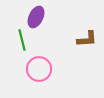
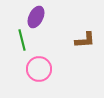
brown L-shape: moved 2 px left, 1 px down
